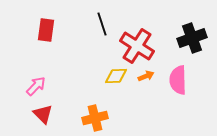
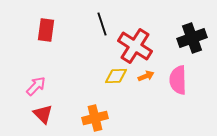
red cross: moved 2 px left
